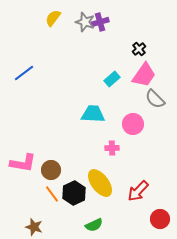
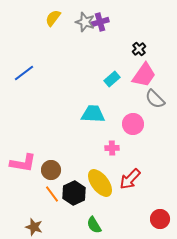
red arrow: moved 8 px left, 12 px up
green semicircle: rotated 84 degrees clockwise
